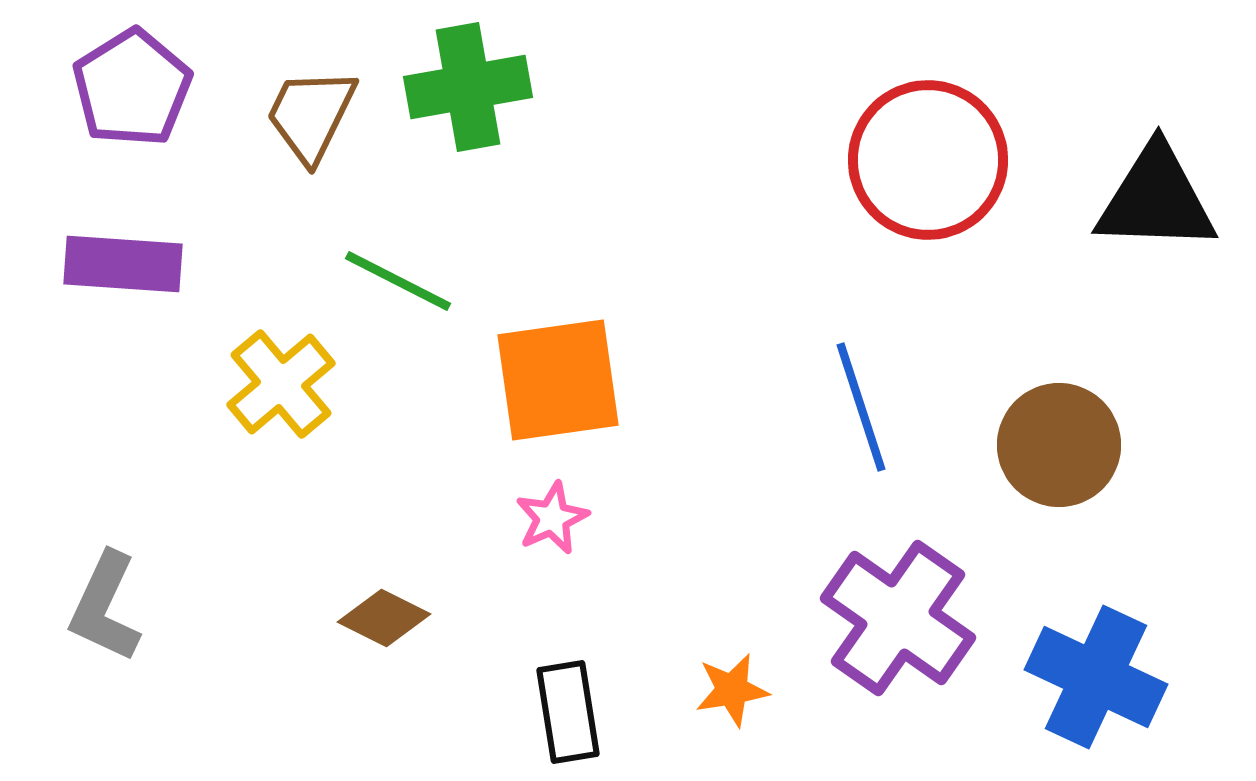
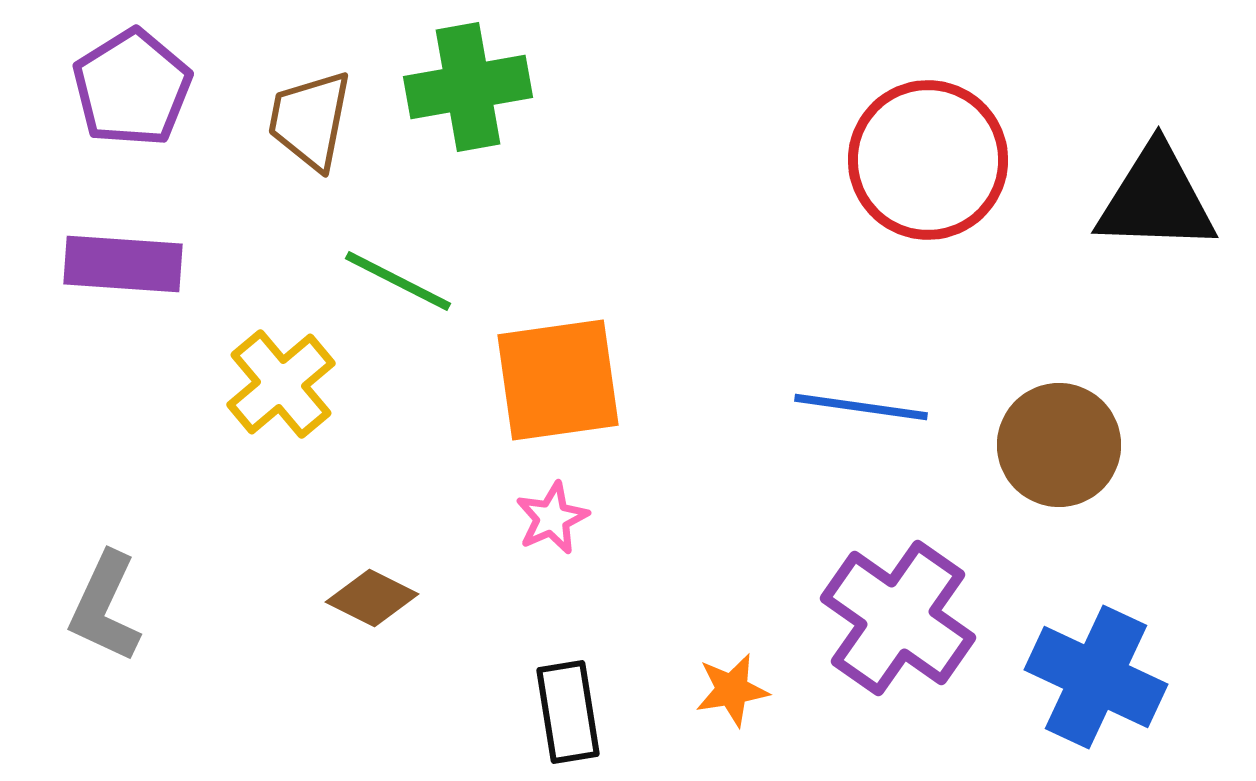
brown trapezoid: moved 1 px left, 5 px down; rotated 15 degrees counterclockwise
blue line: rotated 64 degrees counterclockwise
brown diamond: moved 12 px left, 20 px up
